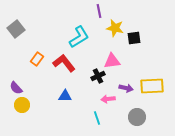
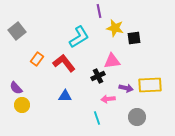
gray square: moved 1 px right, 2 px down
yellow rectangle: moved 2 px left, 1 px up
